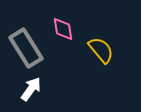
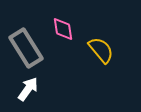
white arrow: moved 3 px left
